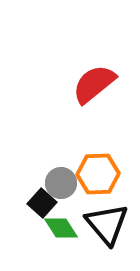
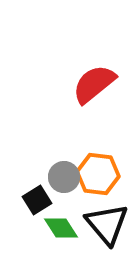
orange hexagon: rotated 9 degrees clockwise
gray circle: moved 3 px right, 6 px up
black square: moved 5 px left, 3 px up; rotated 16 degrees clockwise
